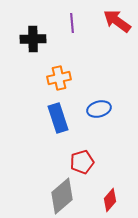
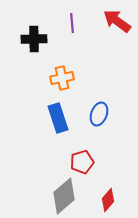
black cross: moved 1 px right
orange cross: moved 3 px right
blue ellipse: moved 5 px down; rotated 55 degrees counterclockwise
gray diamond: moved 2 px right
red diamond: moved 2 px left
